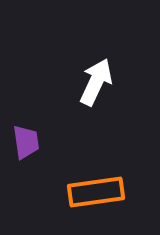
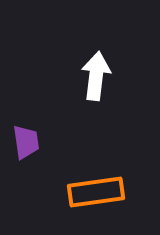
white arrow: moved 6 px up; rotated 18 degrees counterclockwise
